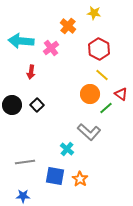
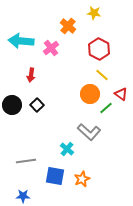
red arrow: moved 3 px down
gray line: moved 1 px right, 1 px up
orange star: moved 2 px right; rotated 14 degrees clockwise
